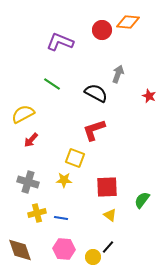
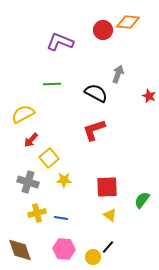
red circle: moved 1 px right
green line: rotated 36 degrees counterclockwise
yellow square: moved 26 px left; rotated 30 degrees clockwise
